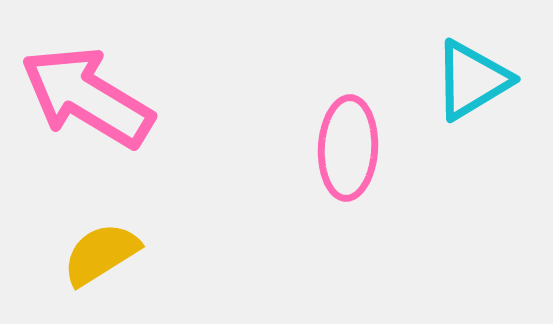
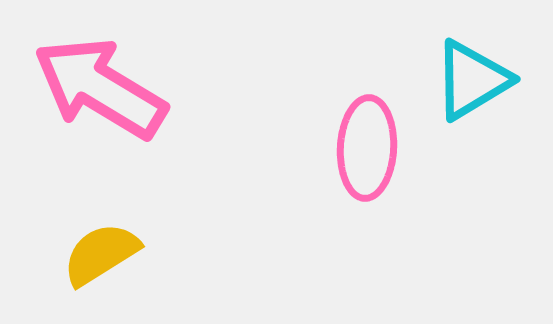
pink arrow: moved 13 px right, 9 px up
pink ellipse: moved 19 px right
